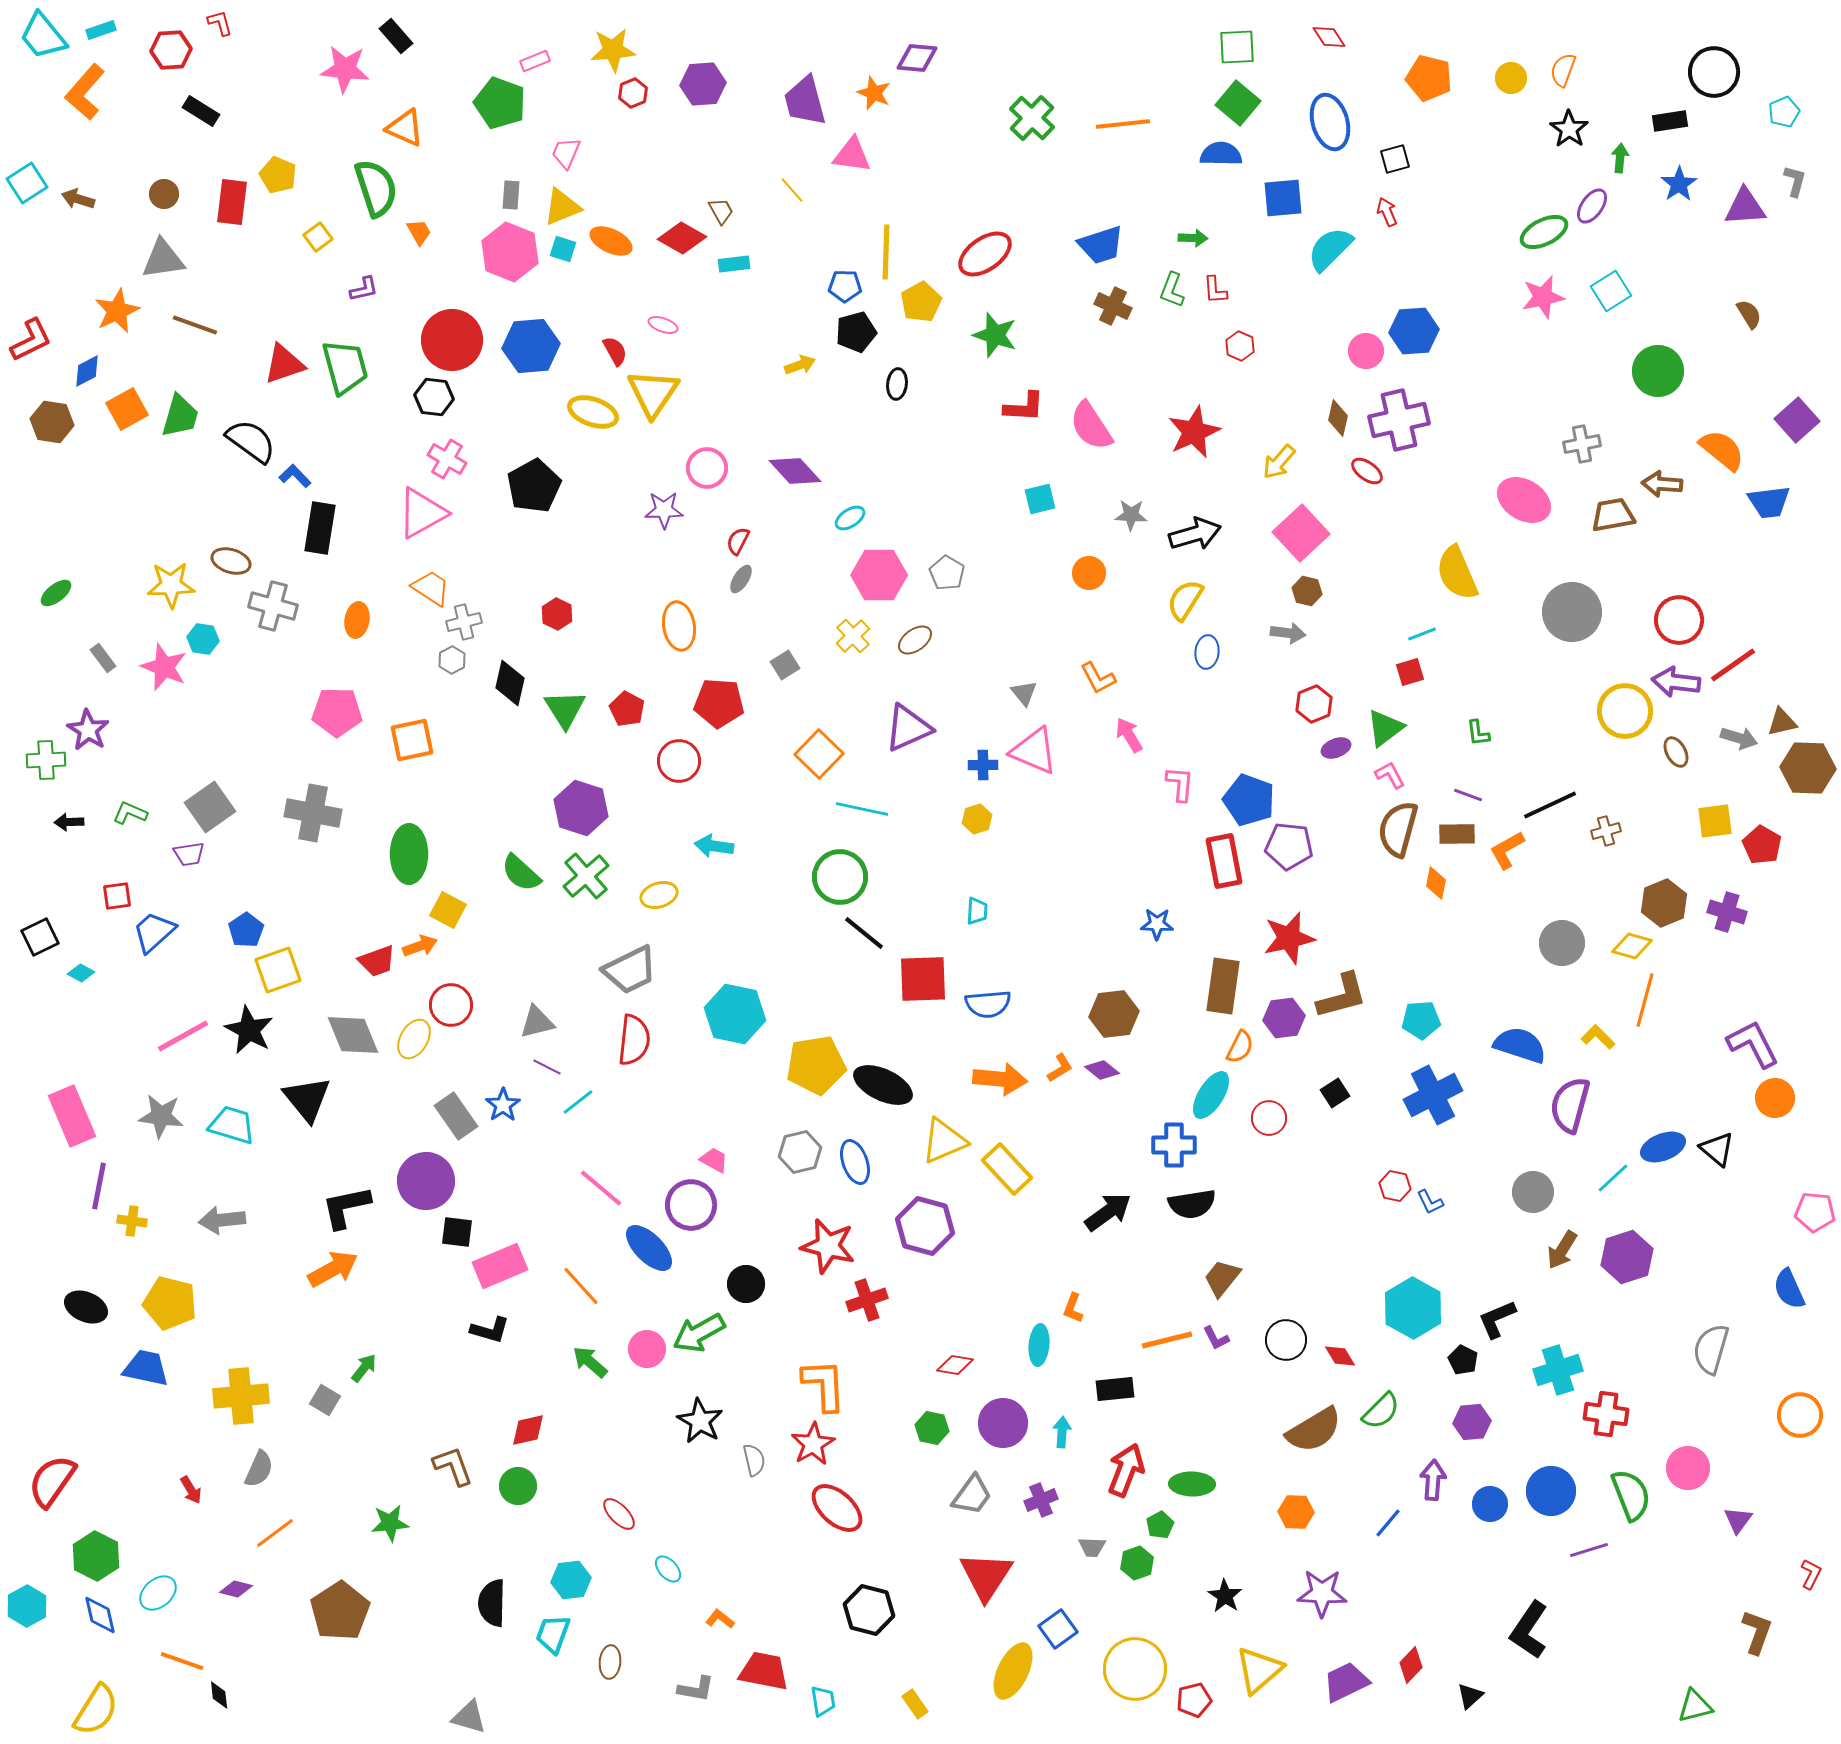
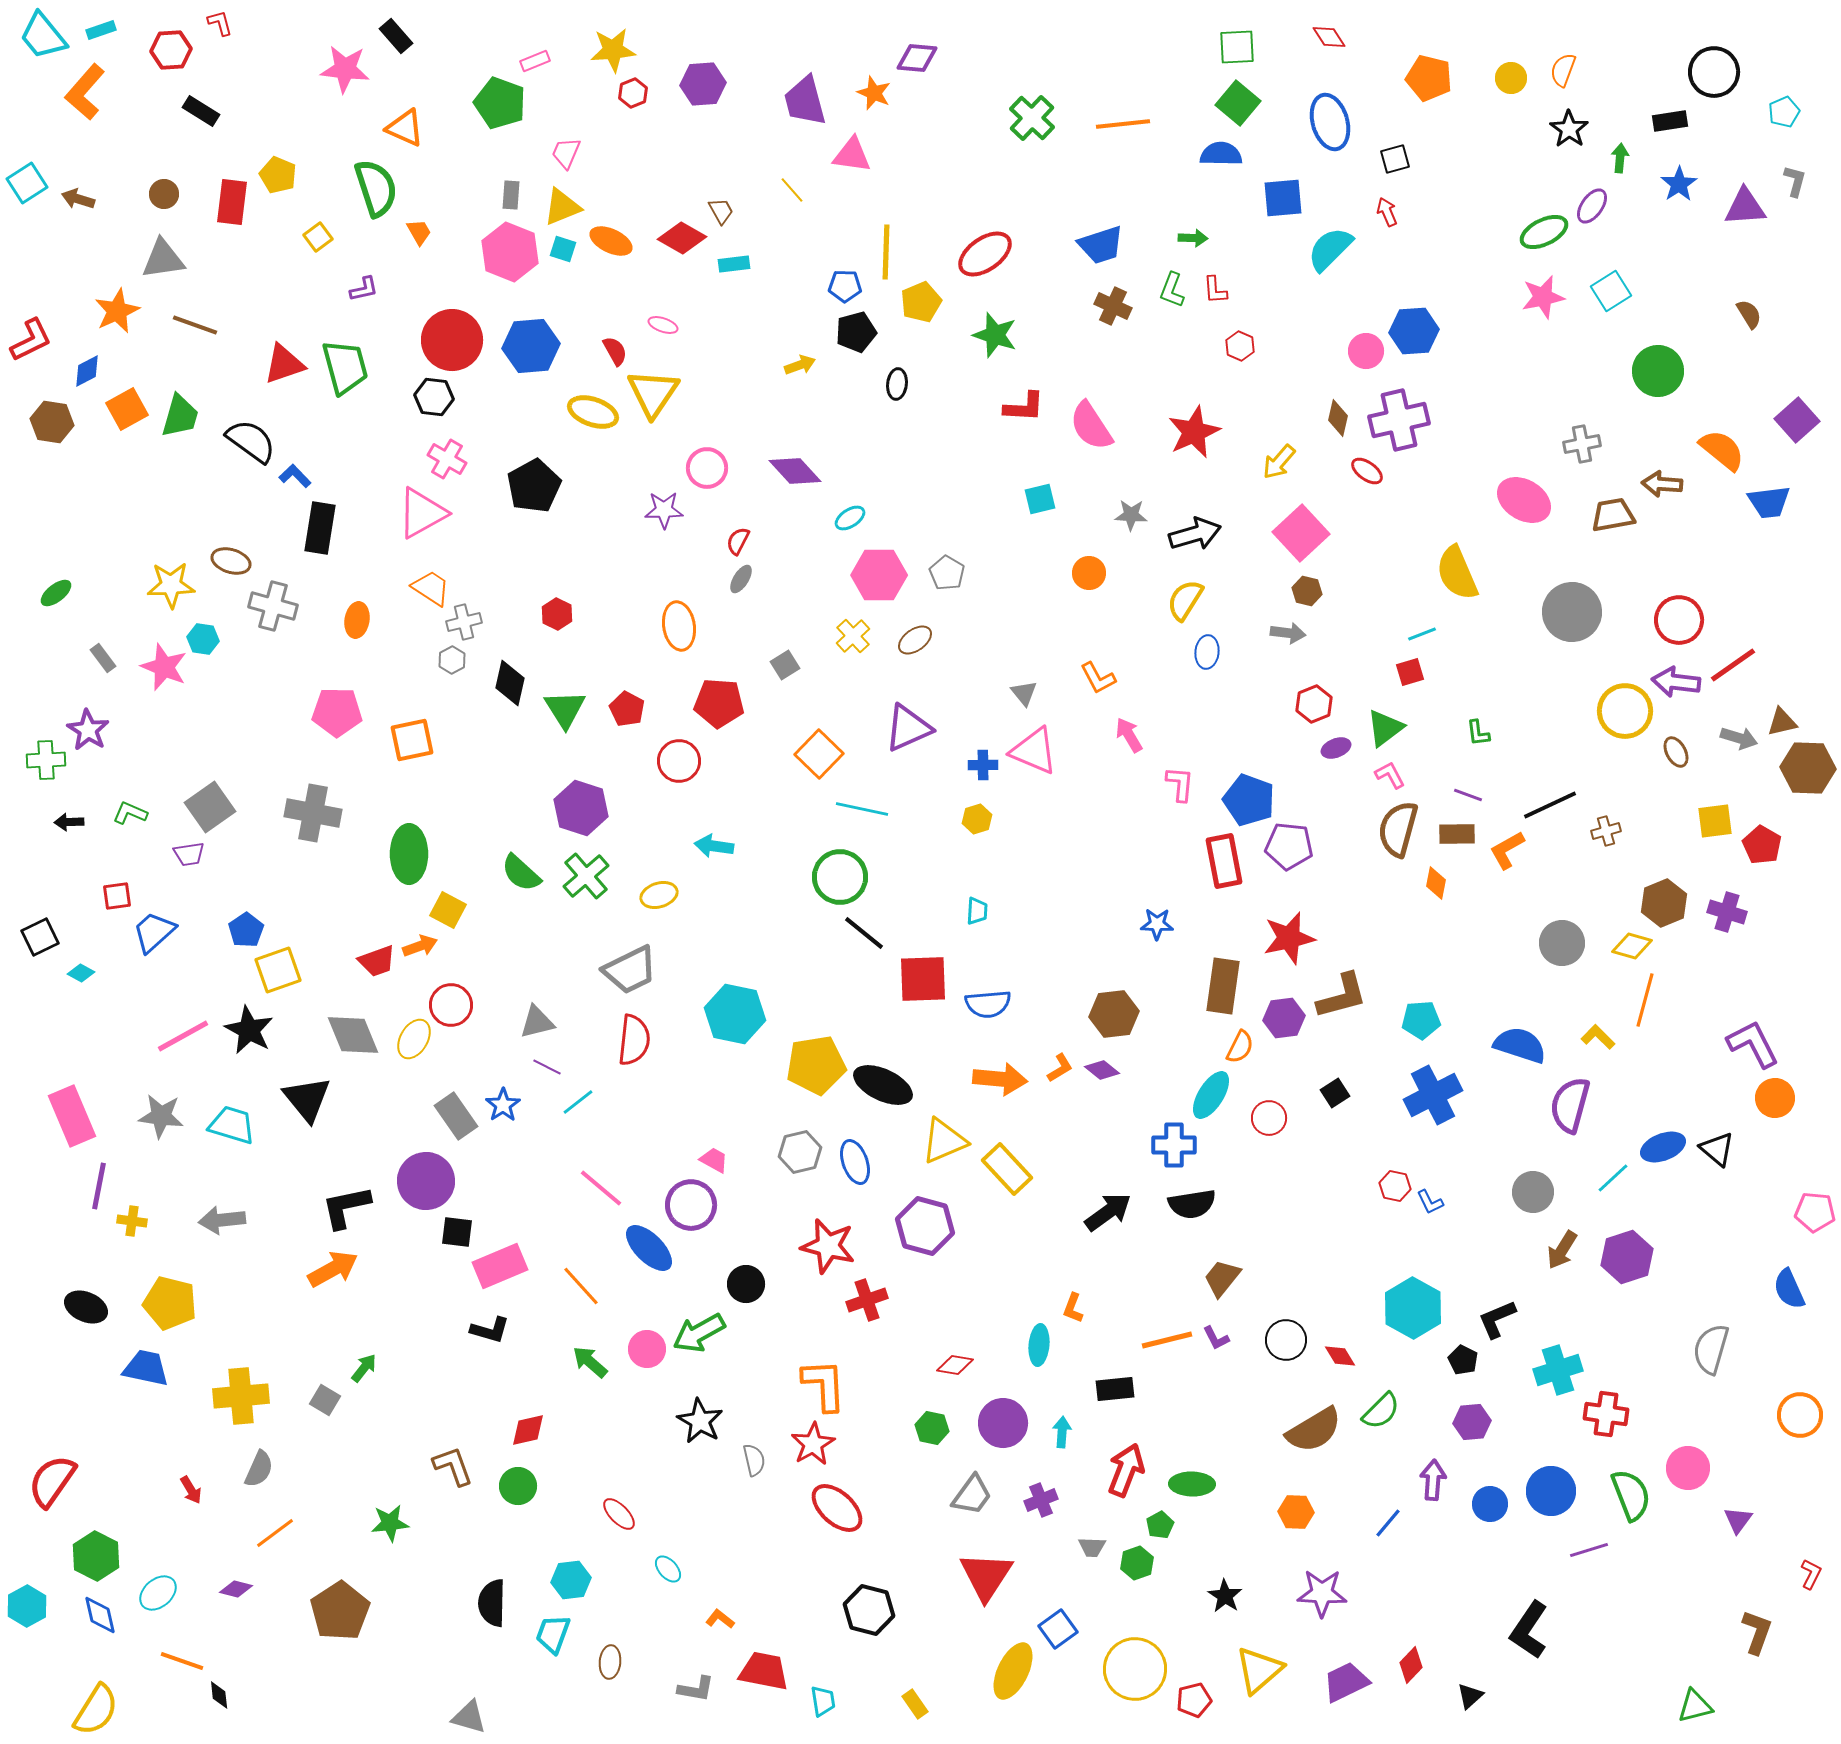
yellow pentagon at (921, 302): rotated 6 degrees clockwise
